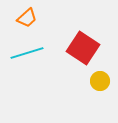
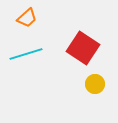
cyan line: moved 1 px left, 1 px down
yellow circle: moved 5 px left, 3 px down
